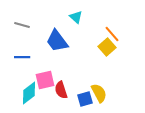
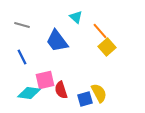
orange line: moved 12 px left, 3 px up
blue line: rotated 63 degrees clockwise
cyan diamond: rotated 45 degrees clockwise
